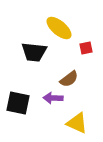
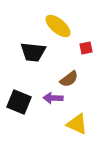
yellow ellipse: moved 1 px left, 2 px up
black trapezoid: moved 1 px left
black square: moved 1 px right, 1 px up; rotated 10 degrees clockwise
yellow triangle: moved 1 px down
